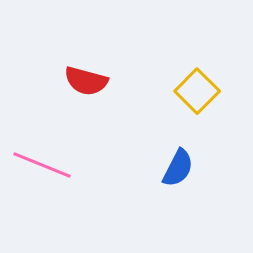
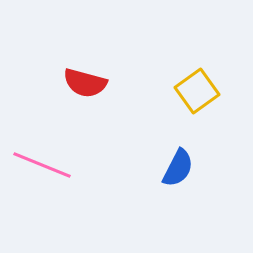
red semicircle: moved 1 px left, 2 px down
yellow square: rotated 9 degrees clockwise
